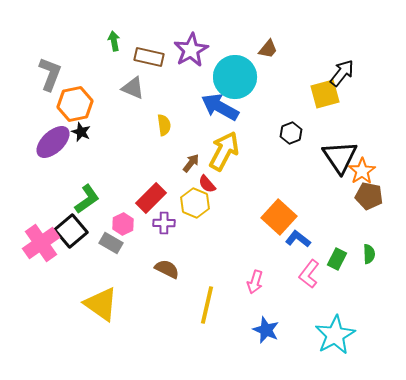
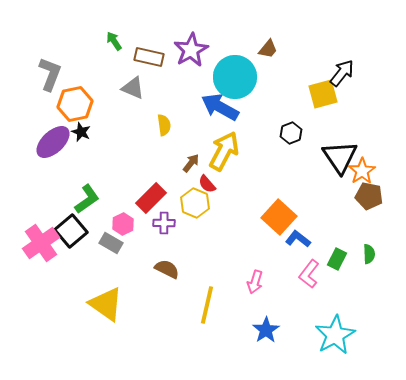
green arrow: rotated 24 degrees counterclockwise
yellow square: moved 2 px left
yellow triangle: moved 5 px right
blue star: rotated 16 degrees clockwise
